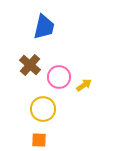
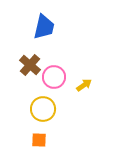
pink circle: moved 5 px left
